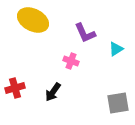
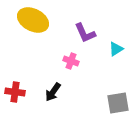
red cross: moved 4 px down; rotated 24 degrees clockwise
